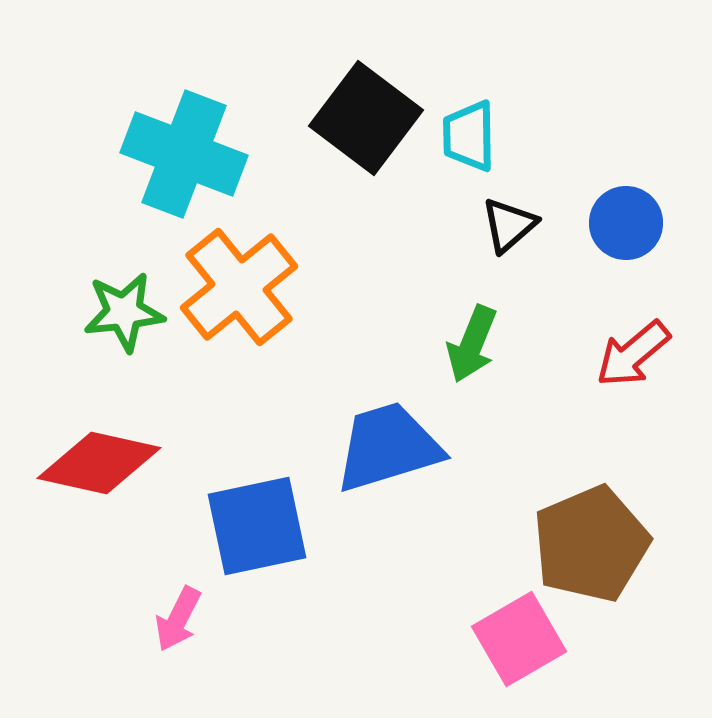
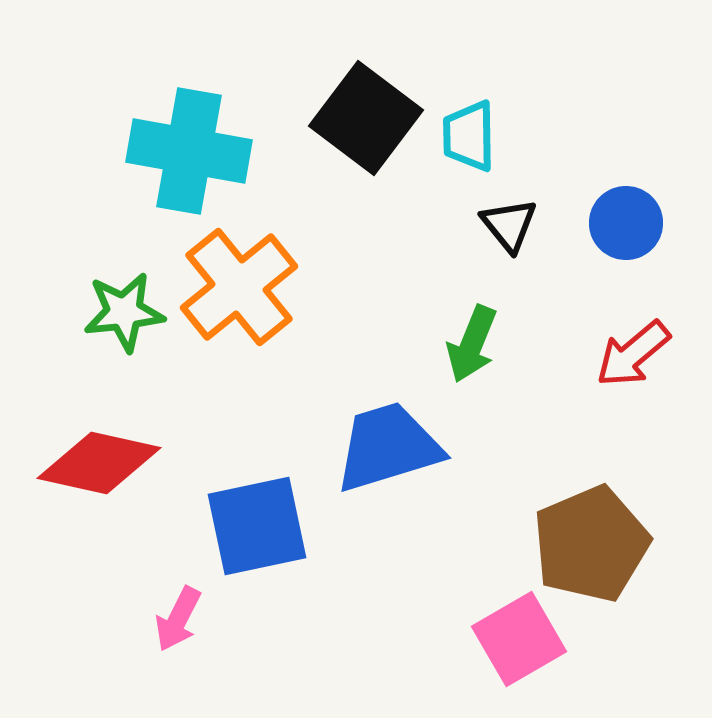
cyan cross: moved 5 px right, 3 px up; rotated 11 degrees counterclockwise
black triangle: rotated 28 degrees counterclockwise
